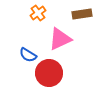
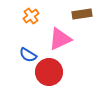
orange cross: moved 7 px left, 3 px down
red circle: moved 1 px up
